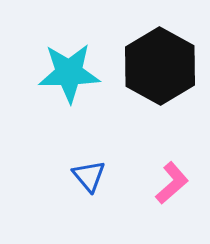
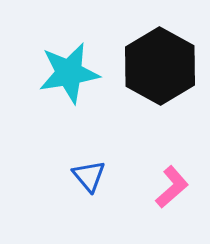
cyan star: rotated 8 degrees counterclockwise
pink L-shape: moved 4 px down
